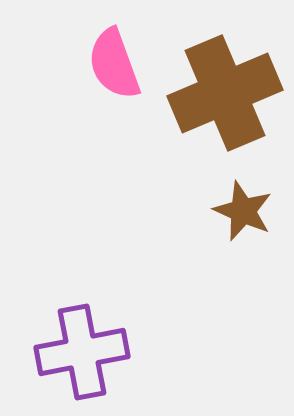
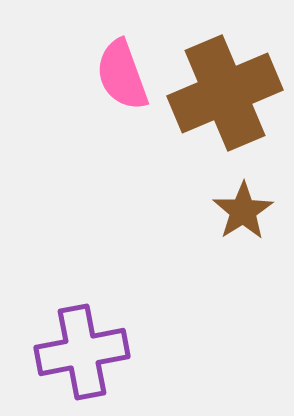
pink semicircle: moved 8 px right, 11 px down
brown star: rotated 16 degrees clockwise
